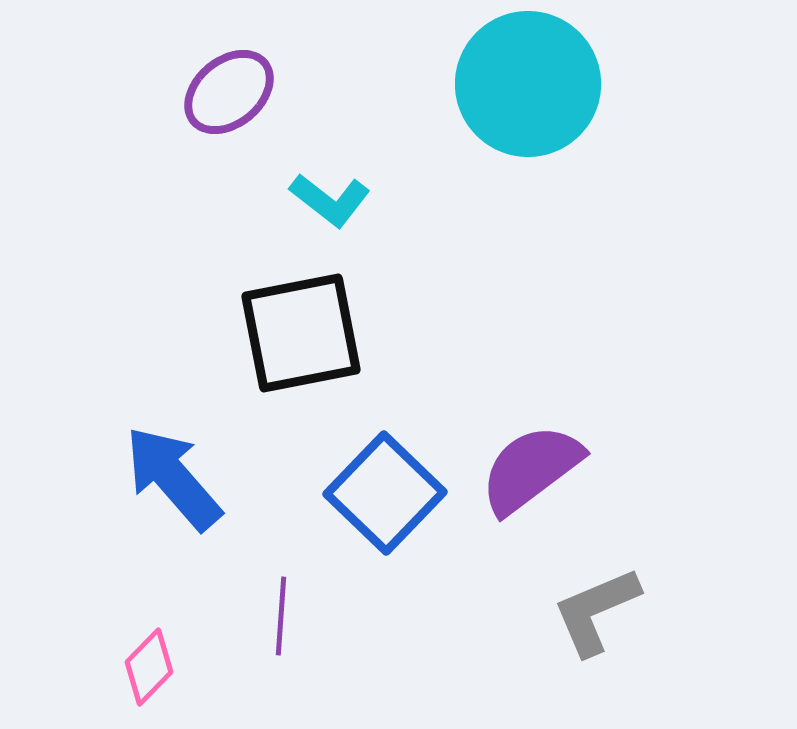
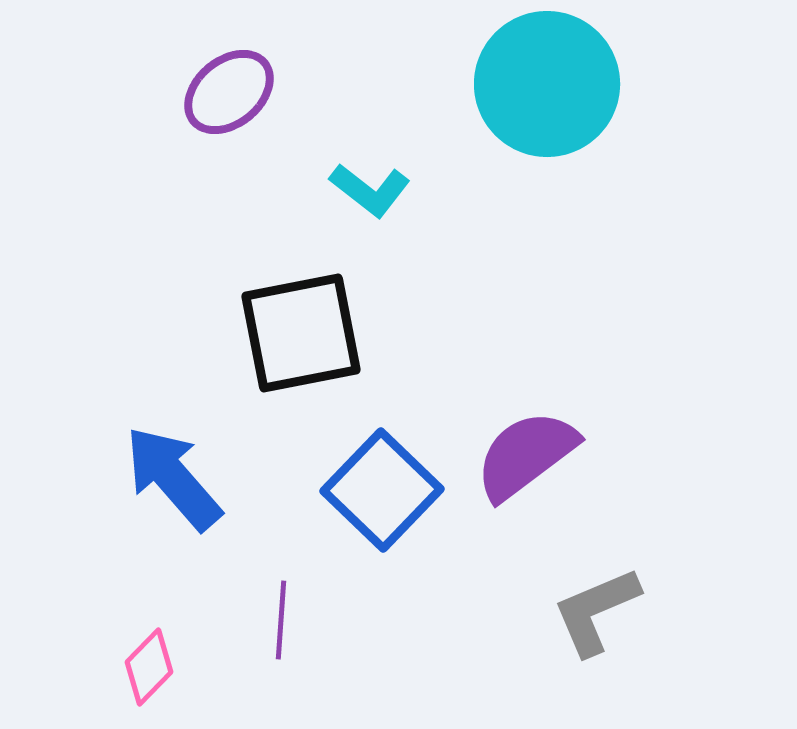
cyan circle: moved 19 px right
cyan L-shape: moved 40 px right, 10 px up
purple semicircle: moved 5 px left, 14 px up
blue square: moved 3 px left, 3 px up
purple line: moved 4 px down
